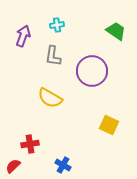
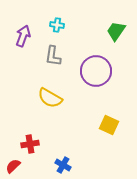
cyan cross: rotated 16 degrees clockwise
green trapezoid: rotated 90 degrees counterclockwise
purple circle: moved 4 px right
